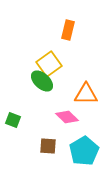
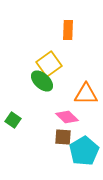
orange rectangle: rotated 12 degrees counterclockwise
green square: rotated 14 degrees clockwise
brown square: moved 15 px right, 9 px up
